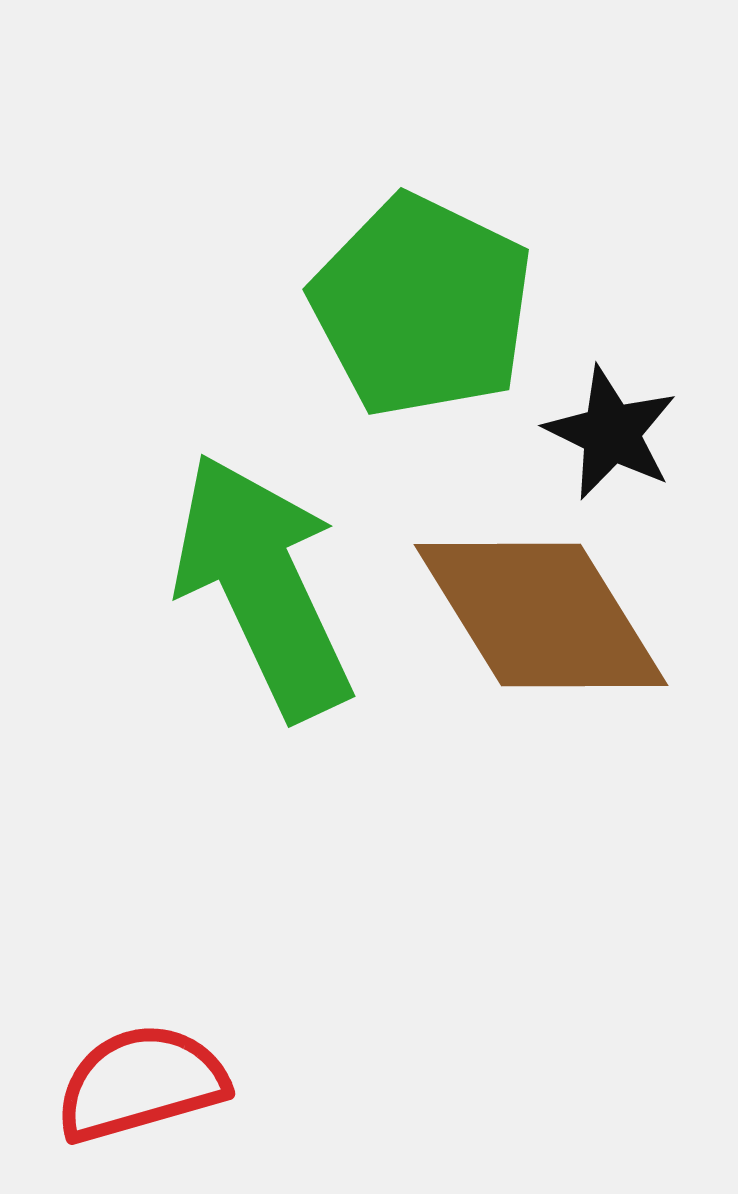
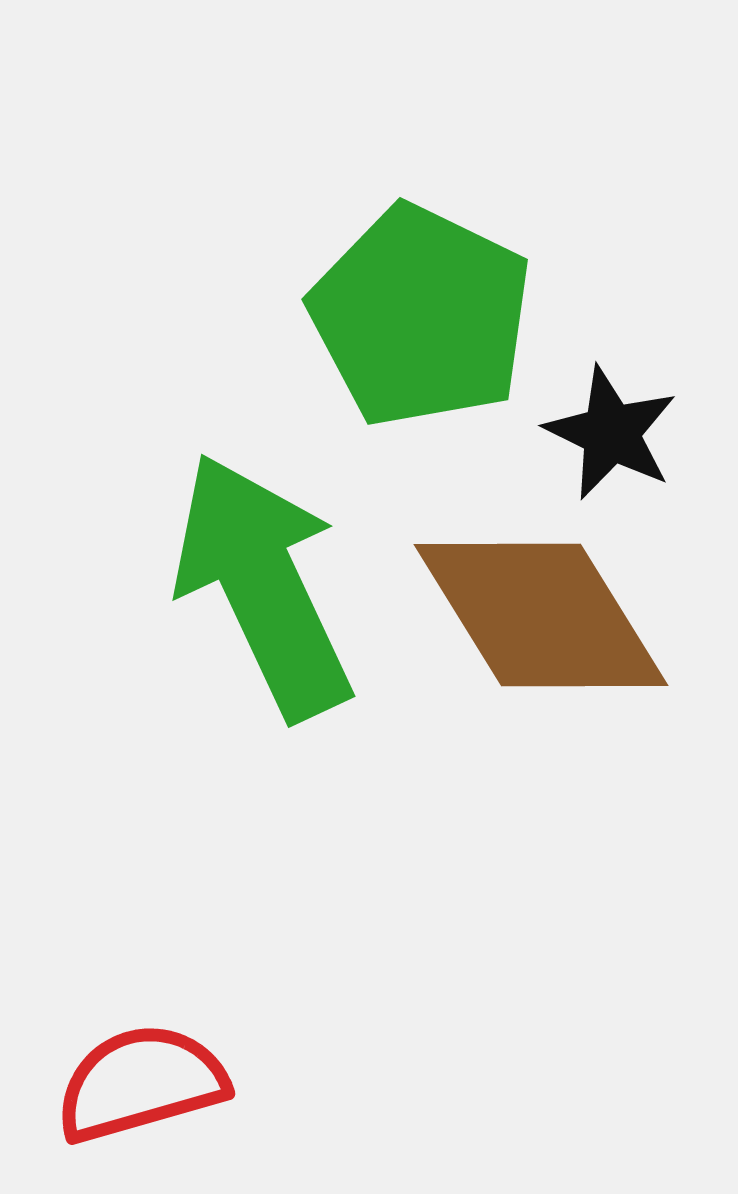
green pentagon: moved 1 px left, 10 px down
